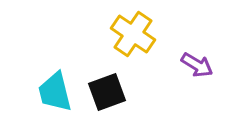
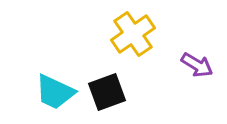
yellow cross: rotated 21 degrees clockwise
cyan trapezoid: rotated 51 degrees counterclockwise
